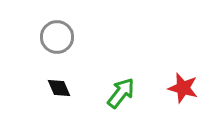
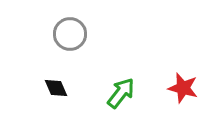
gray circle: moved 13 px right, 3 px up
black diamond: moved 3 px left
